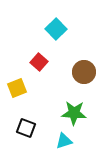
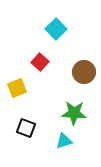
red square: moved 1 px right
